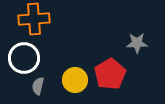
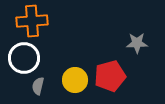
orange cross: moved 2 px left, 2 px down
red pentagon: moved 2 px down; rotated 16 degrees clockwise
